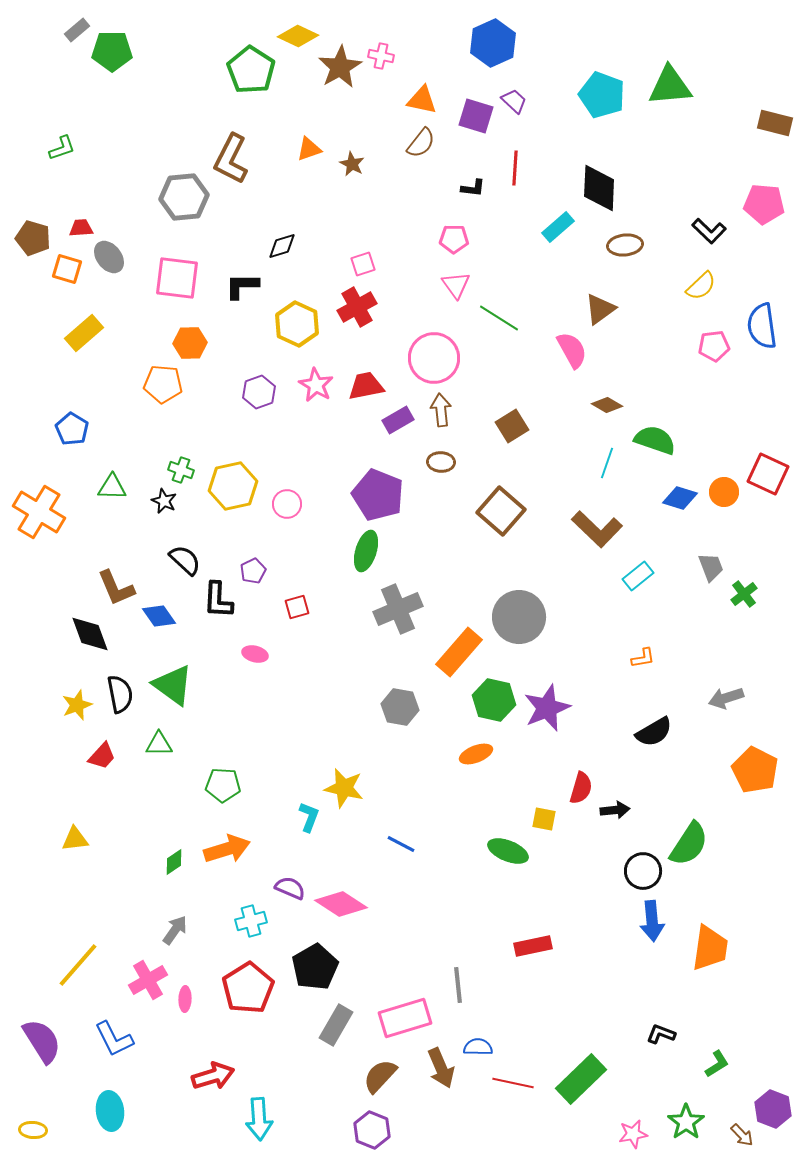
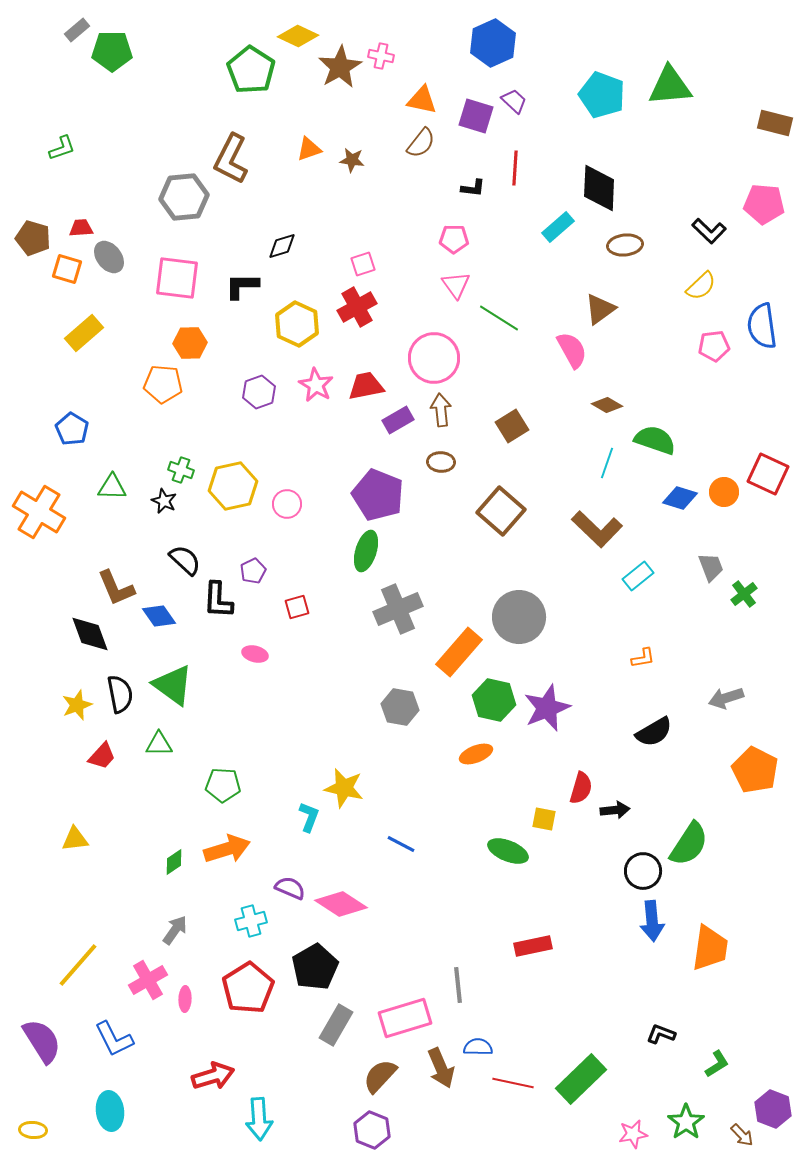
brown star at (352, 164): moved 4 px up; rotated 20 degrees counterclockwise
